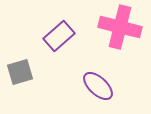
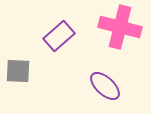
gray square: moved 2 px left, 1 px up; rotated 20 degrees clockwise
purple ellipse: moved 7 px right
